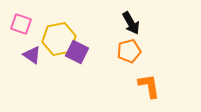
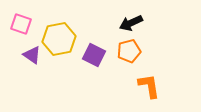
black arrow: rotated 95 degrees clockwise
purple square: moved 17 px right, 3 px down
